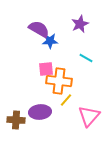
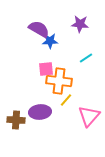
purple star: rotated 30 degrees clockwise
cyan line: rotated 64 degrees counterclockwise
